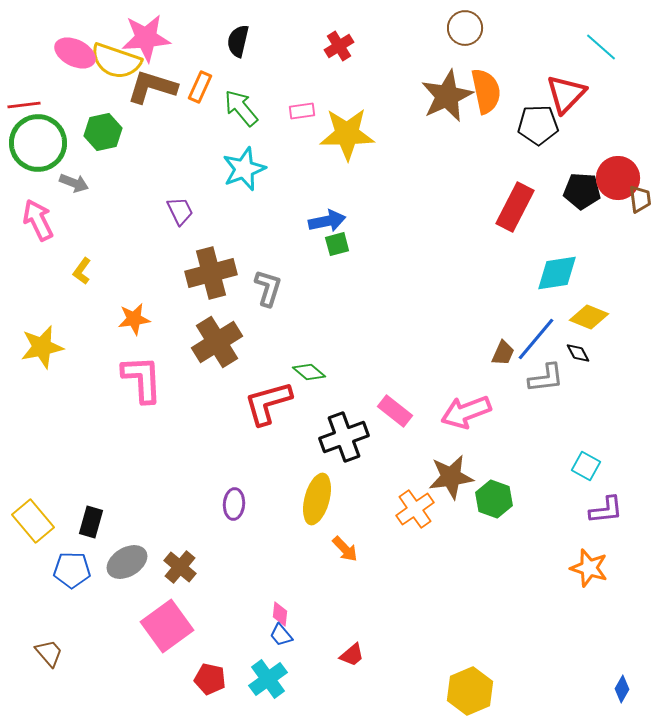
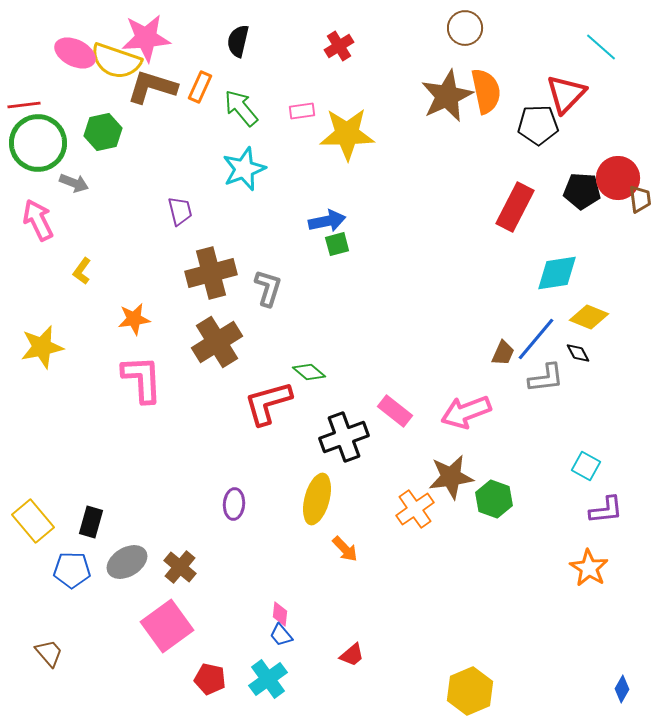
purple trapezoid at (180, 211): rotated 12 degrees clockwise
orange star at (589, 568): rotated 15 degrees clockwise
